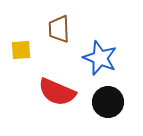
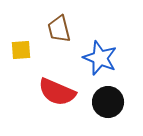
brown trapezoid: rotated 12 degrees counterclockwise
